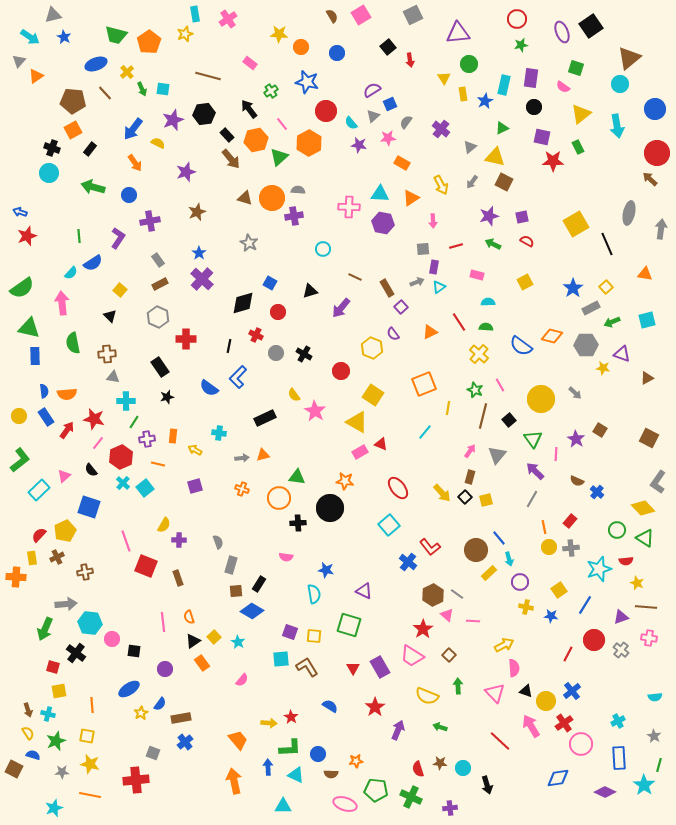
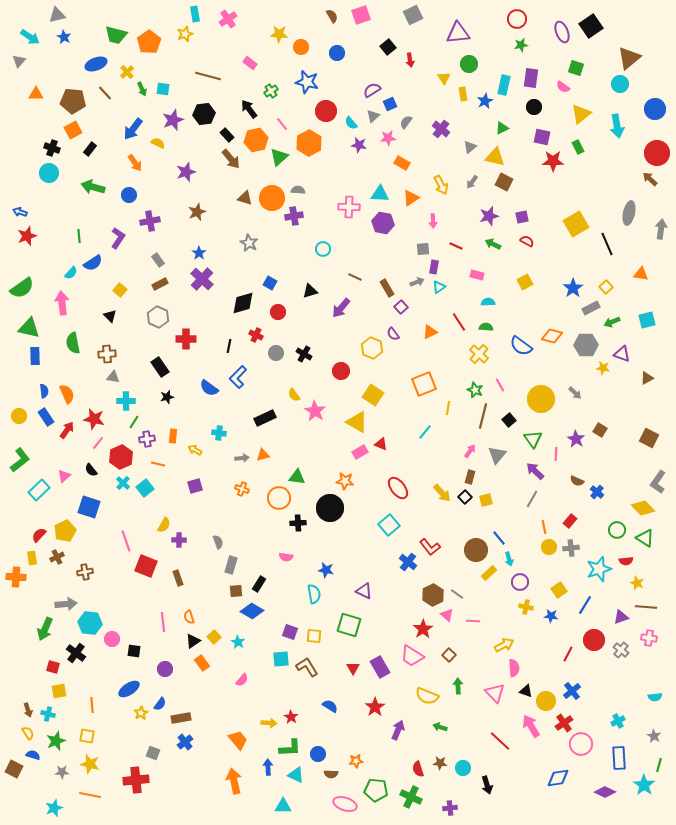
gray triangle at (53, 15): moved 4 px right
pink square at (361, 15): rotated 12 degrees clockwise
orange triangle at (36, 76): moved 18 px down; rotated 35 degrees clockwise
red line at (456, 246): rotated 40 degrees clockwise
orange triangle at (645, 274): moved 4 px left
orange semicircle at (67, 394): rotated 108 degrees counterclockwise
